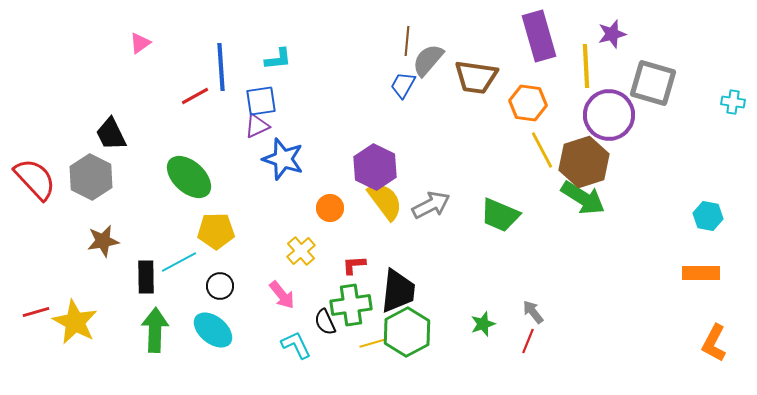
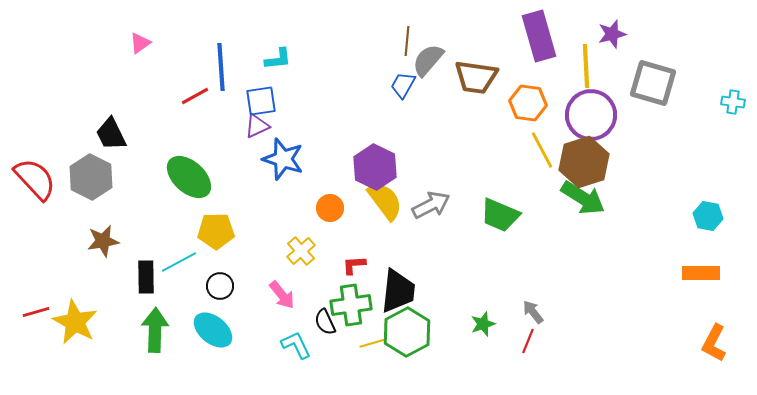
purple circle at (609, 115): moved 18 px left
